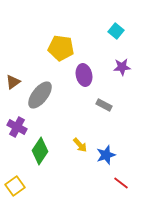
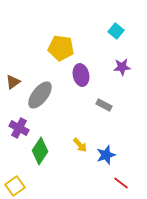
purple ellipse: moved 3 px left
purple cross: moved 2 px right, 1 px down
